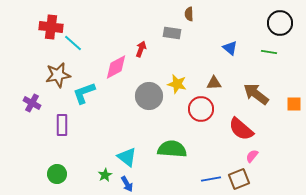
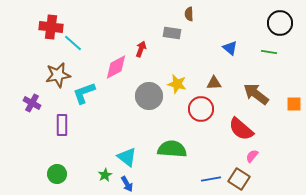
brown square: rotated 35 degrees counterclockwise
